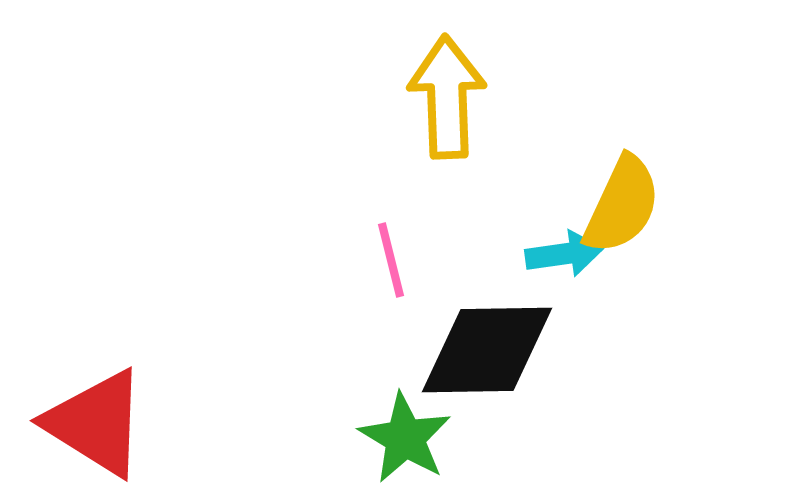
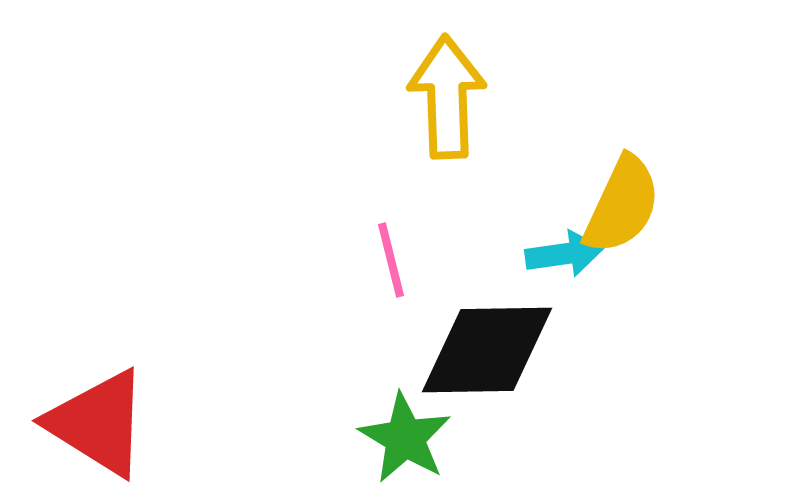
red triangle: moved 2 px right
